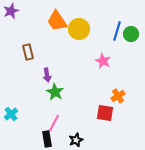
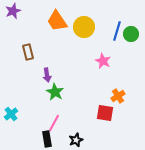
purple star: moved 2 px right
yellow circle: moved 5 px right, 2 px up
